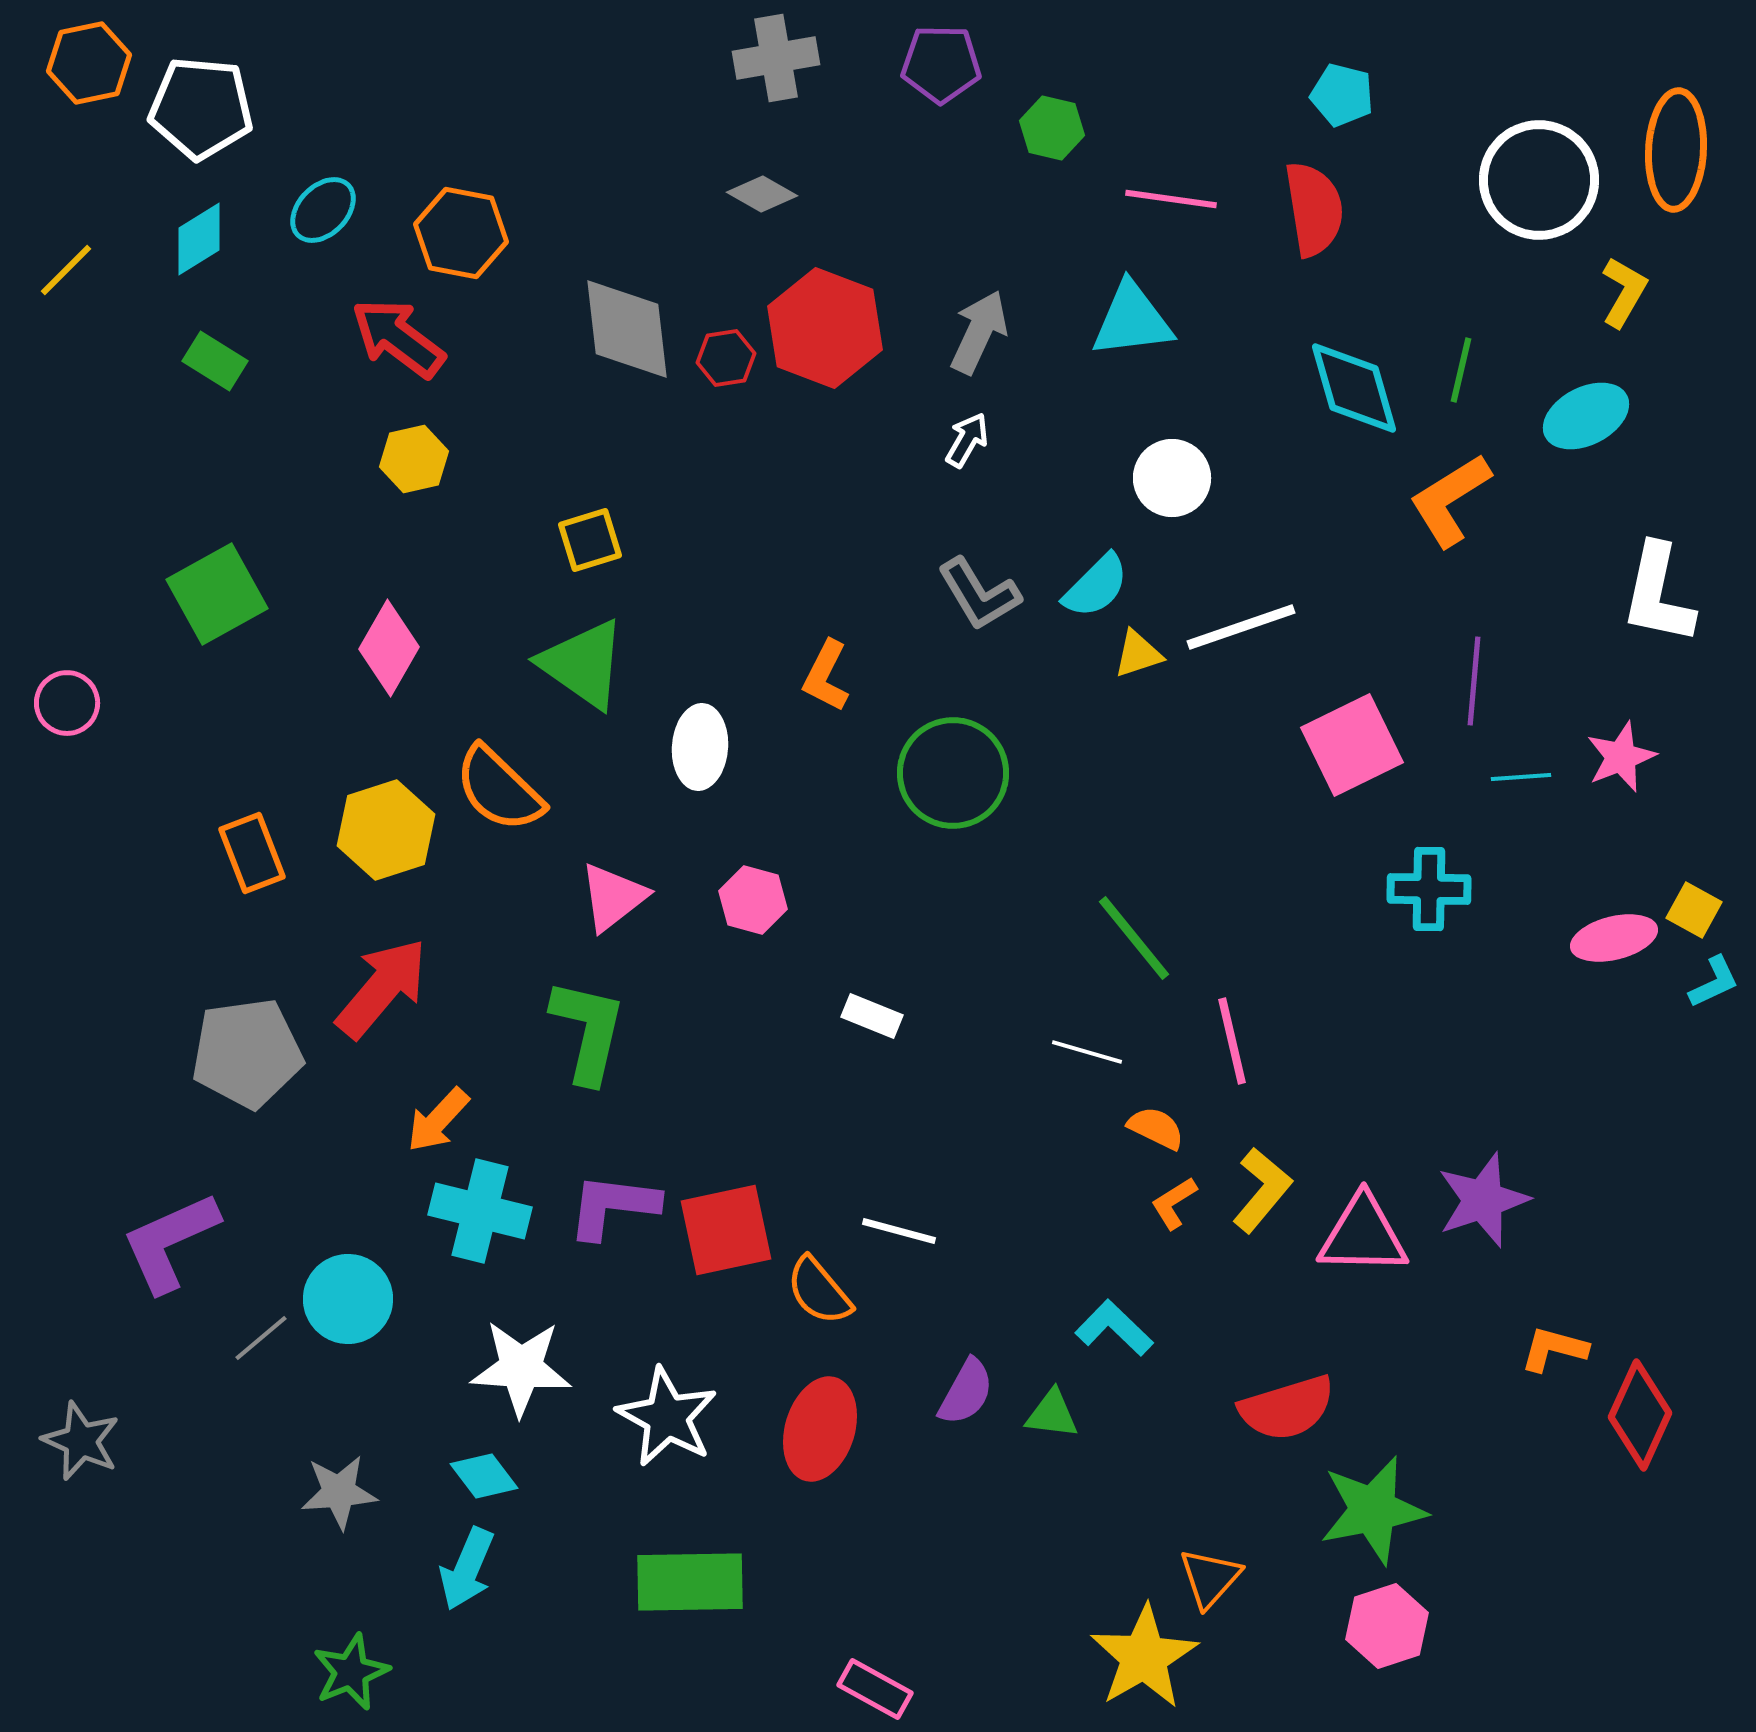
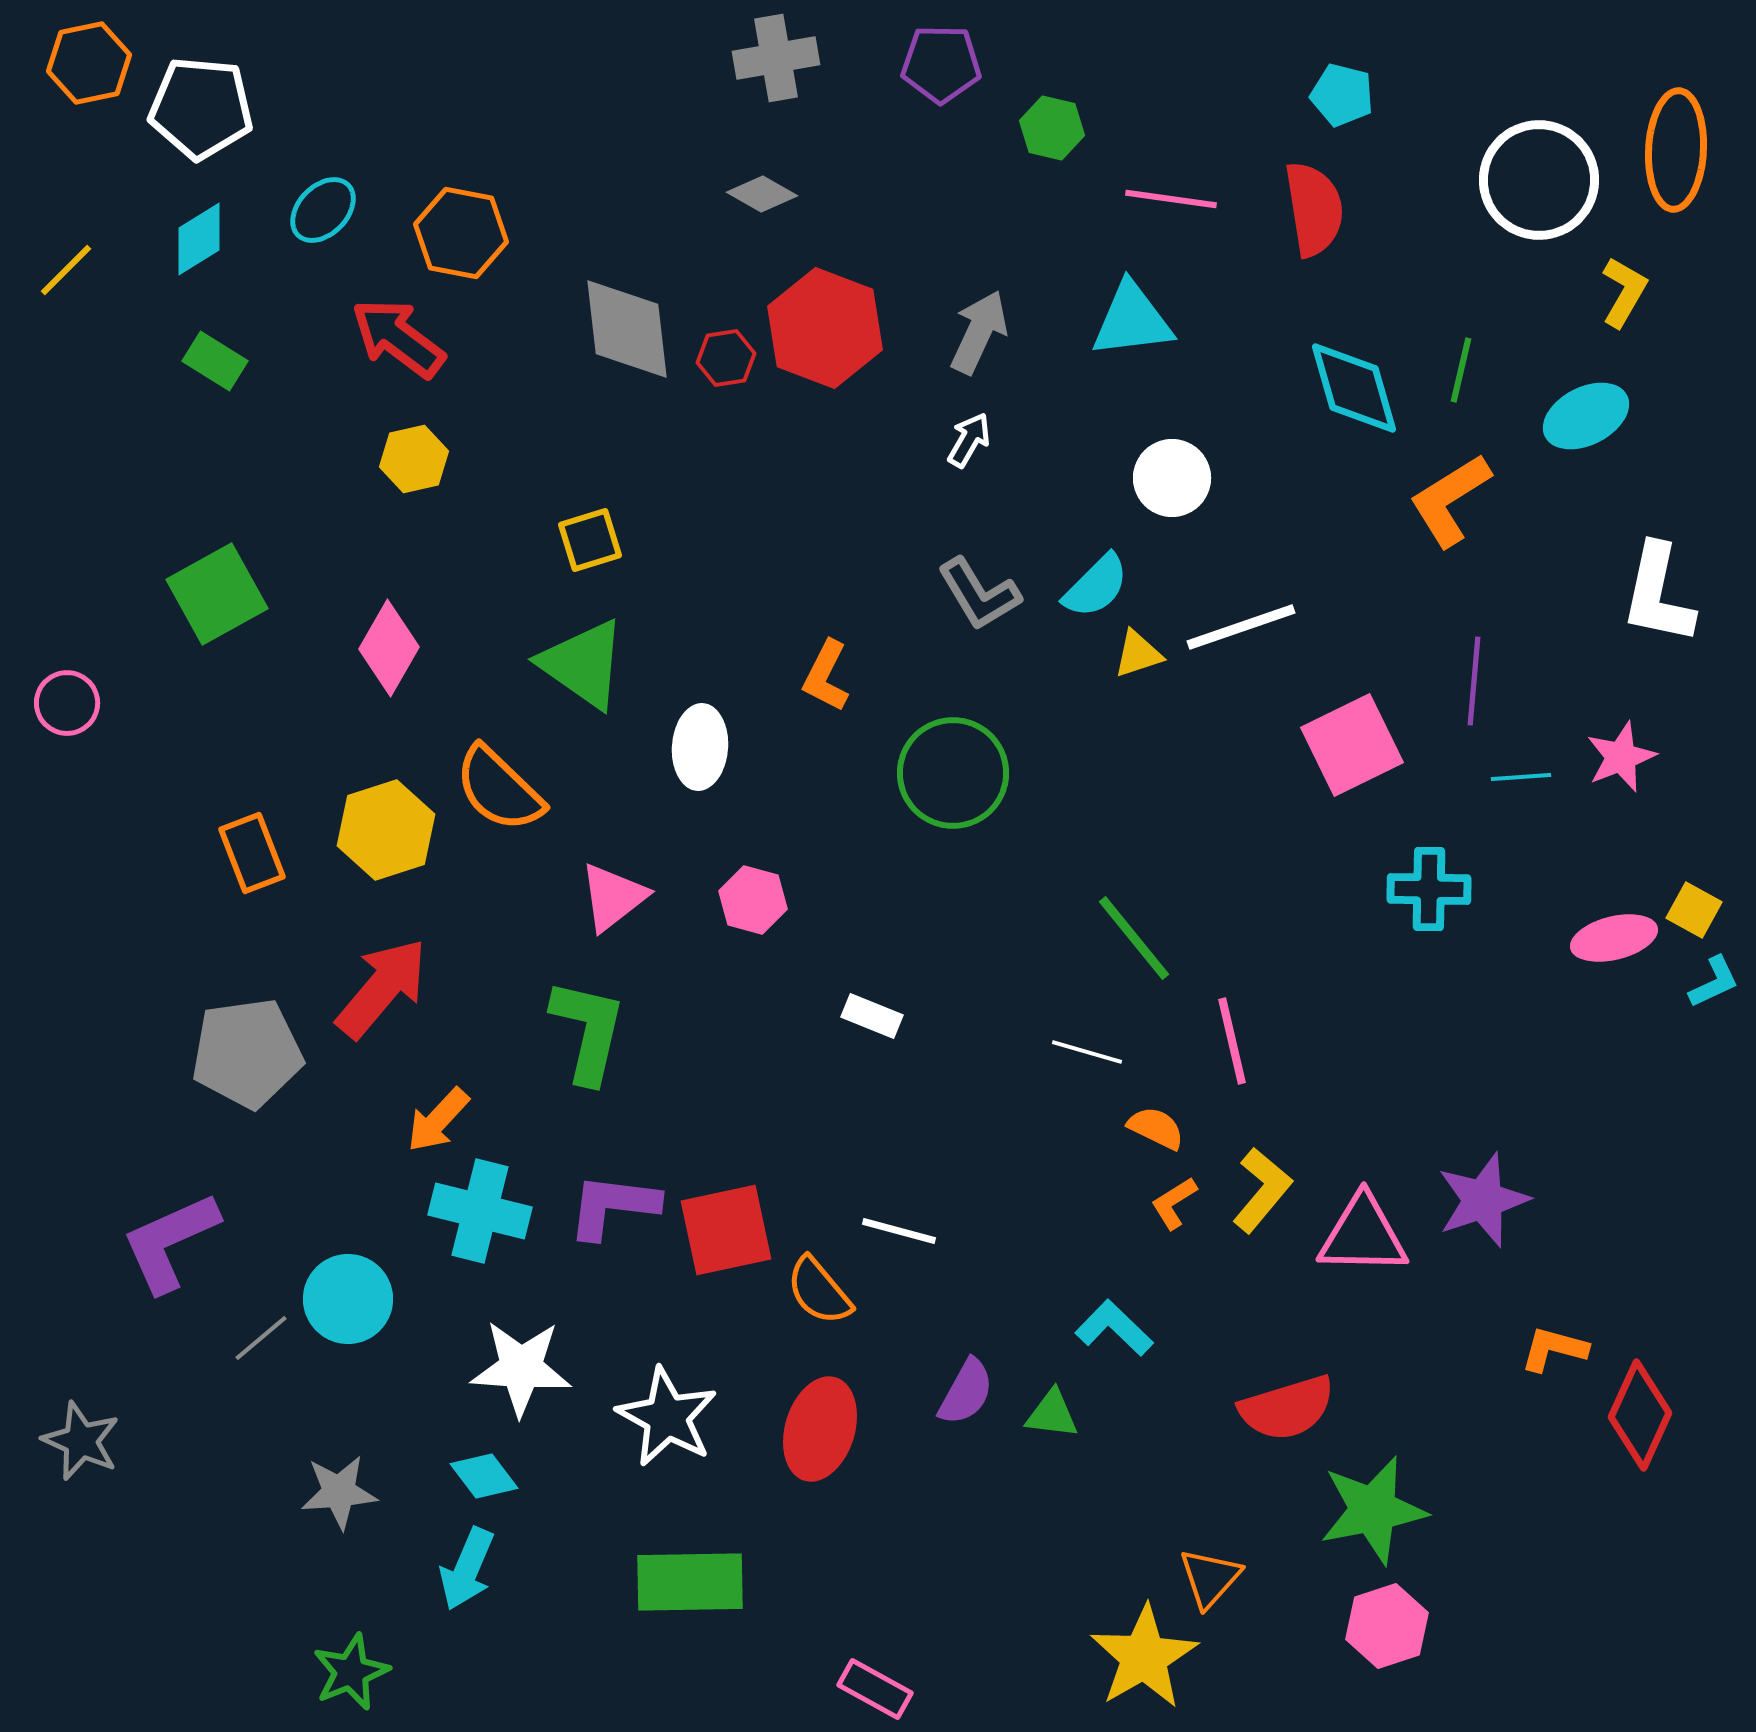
white arrow at (967, 440): moved 2 px right
